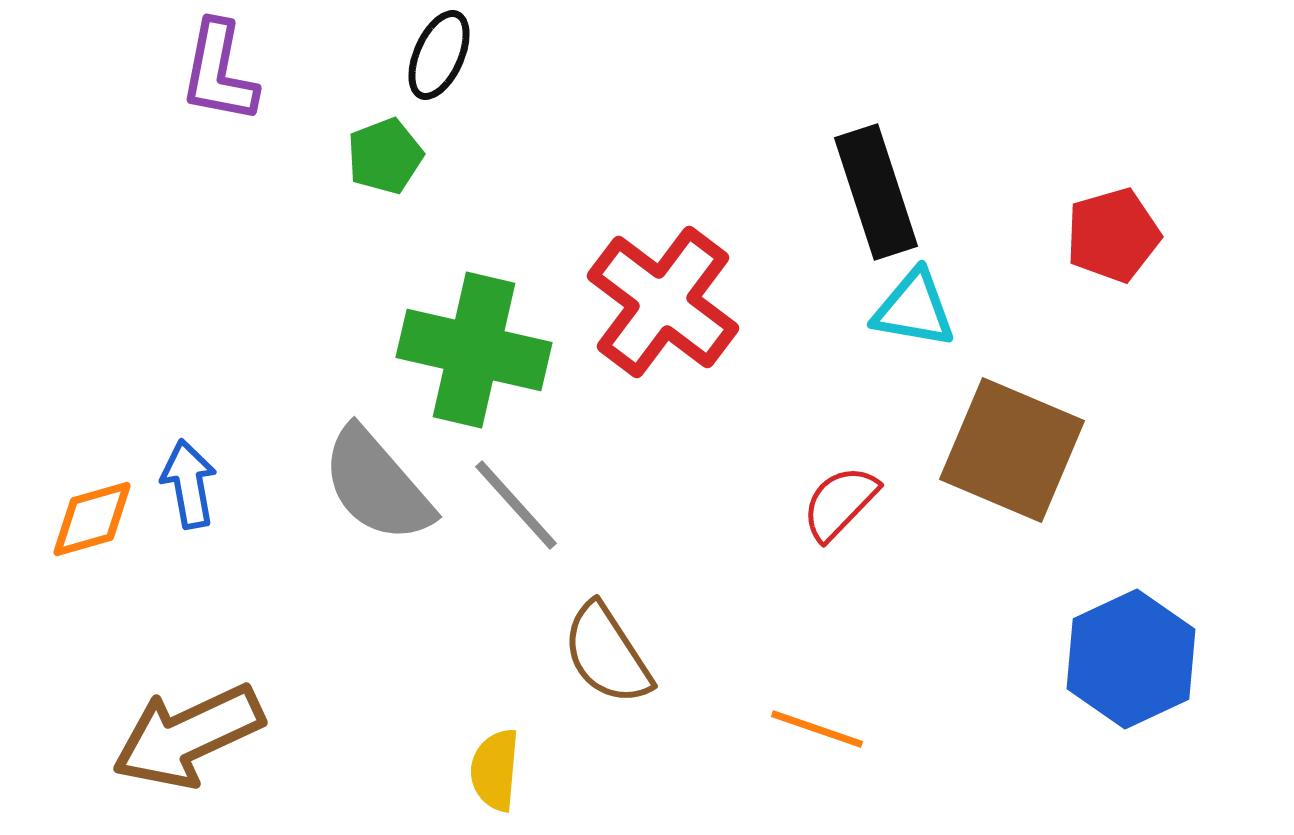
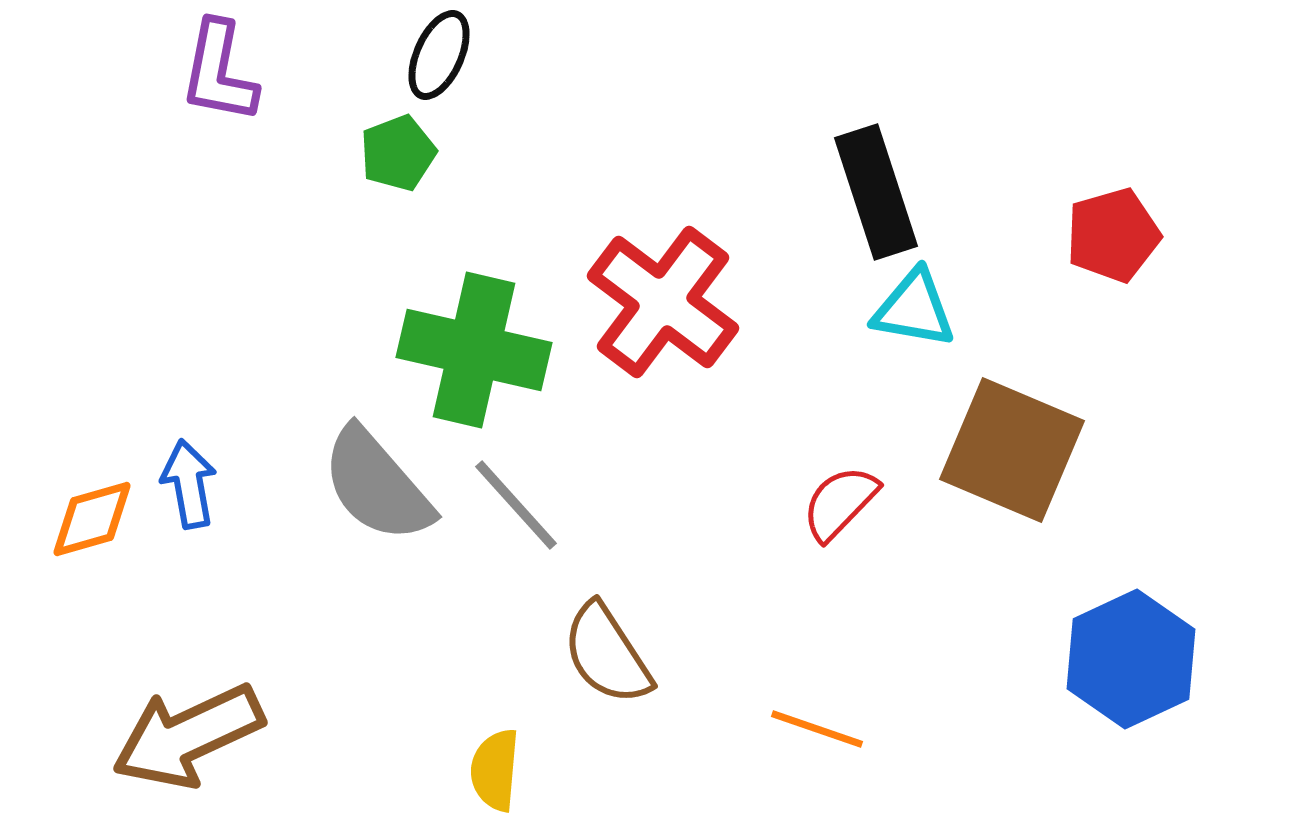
green pentagon: moved 13 px right, 3 px up
